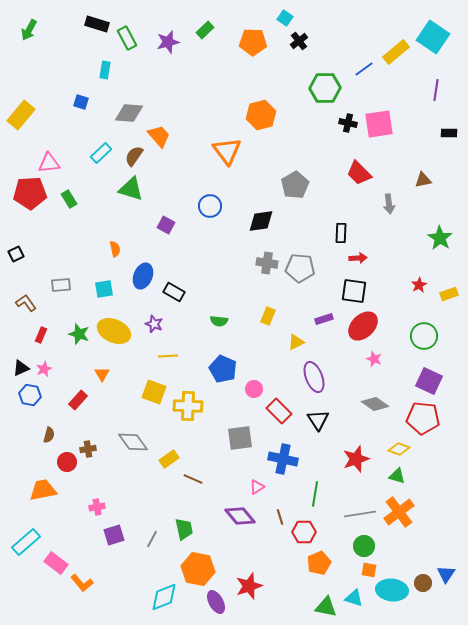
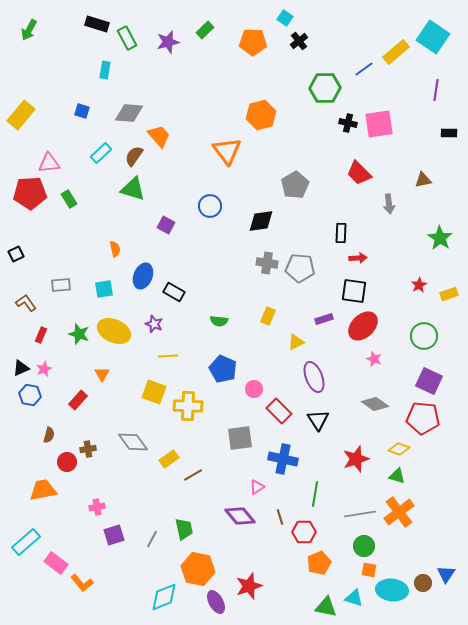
blue square at (81, 102): moved 1 px right, 9 px down
green triangle at (131, 189): moved 2 px right
brown line at (193, 479): moved 4 px up; rotated 54 degrees counterclockwise
